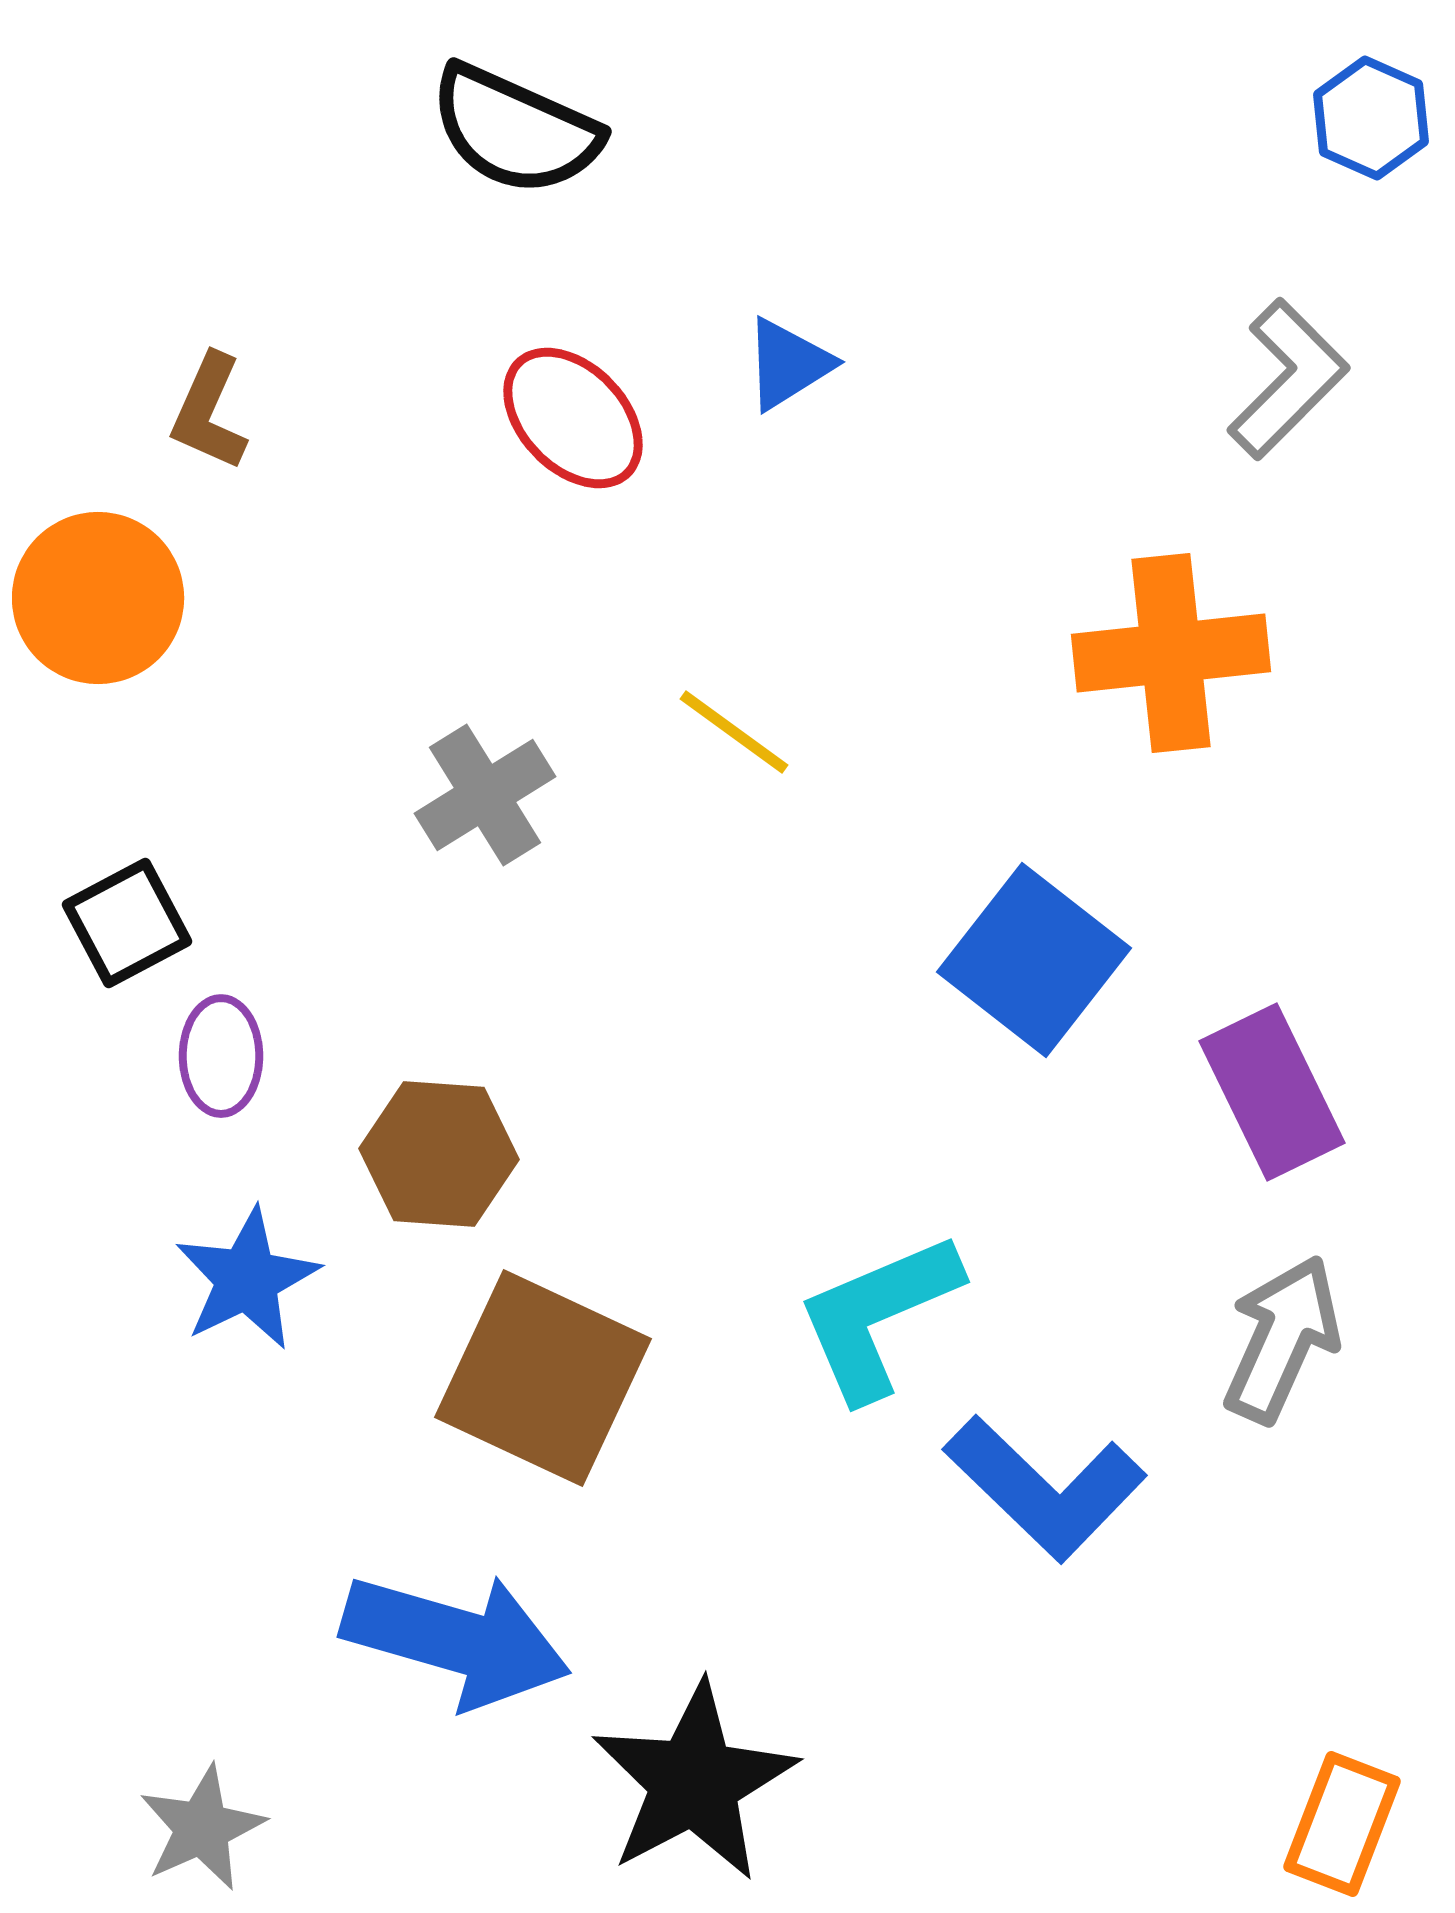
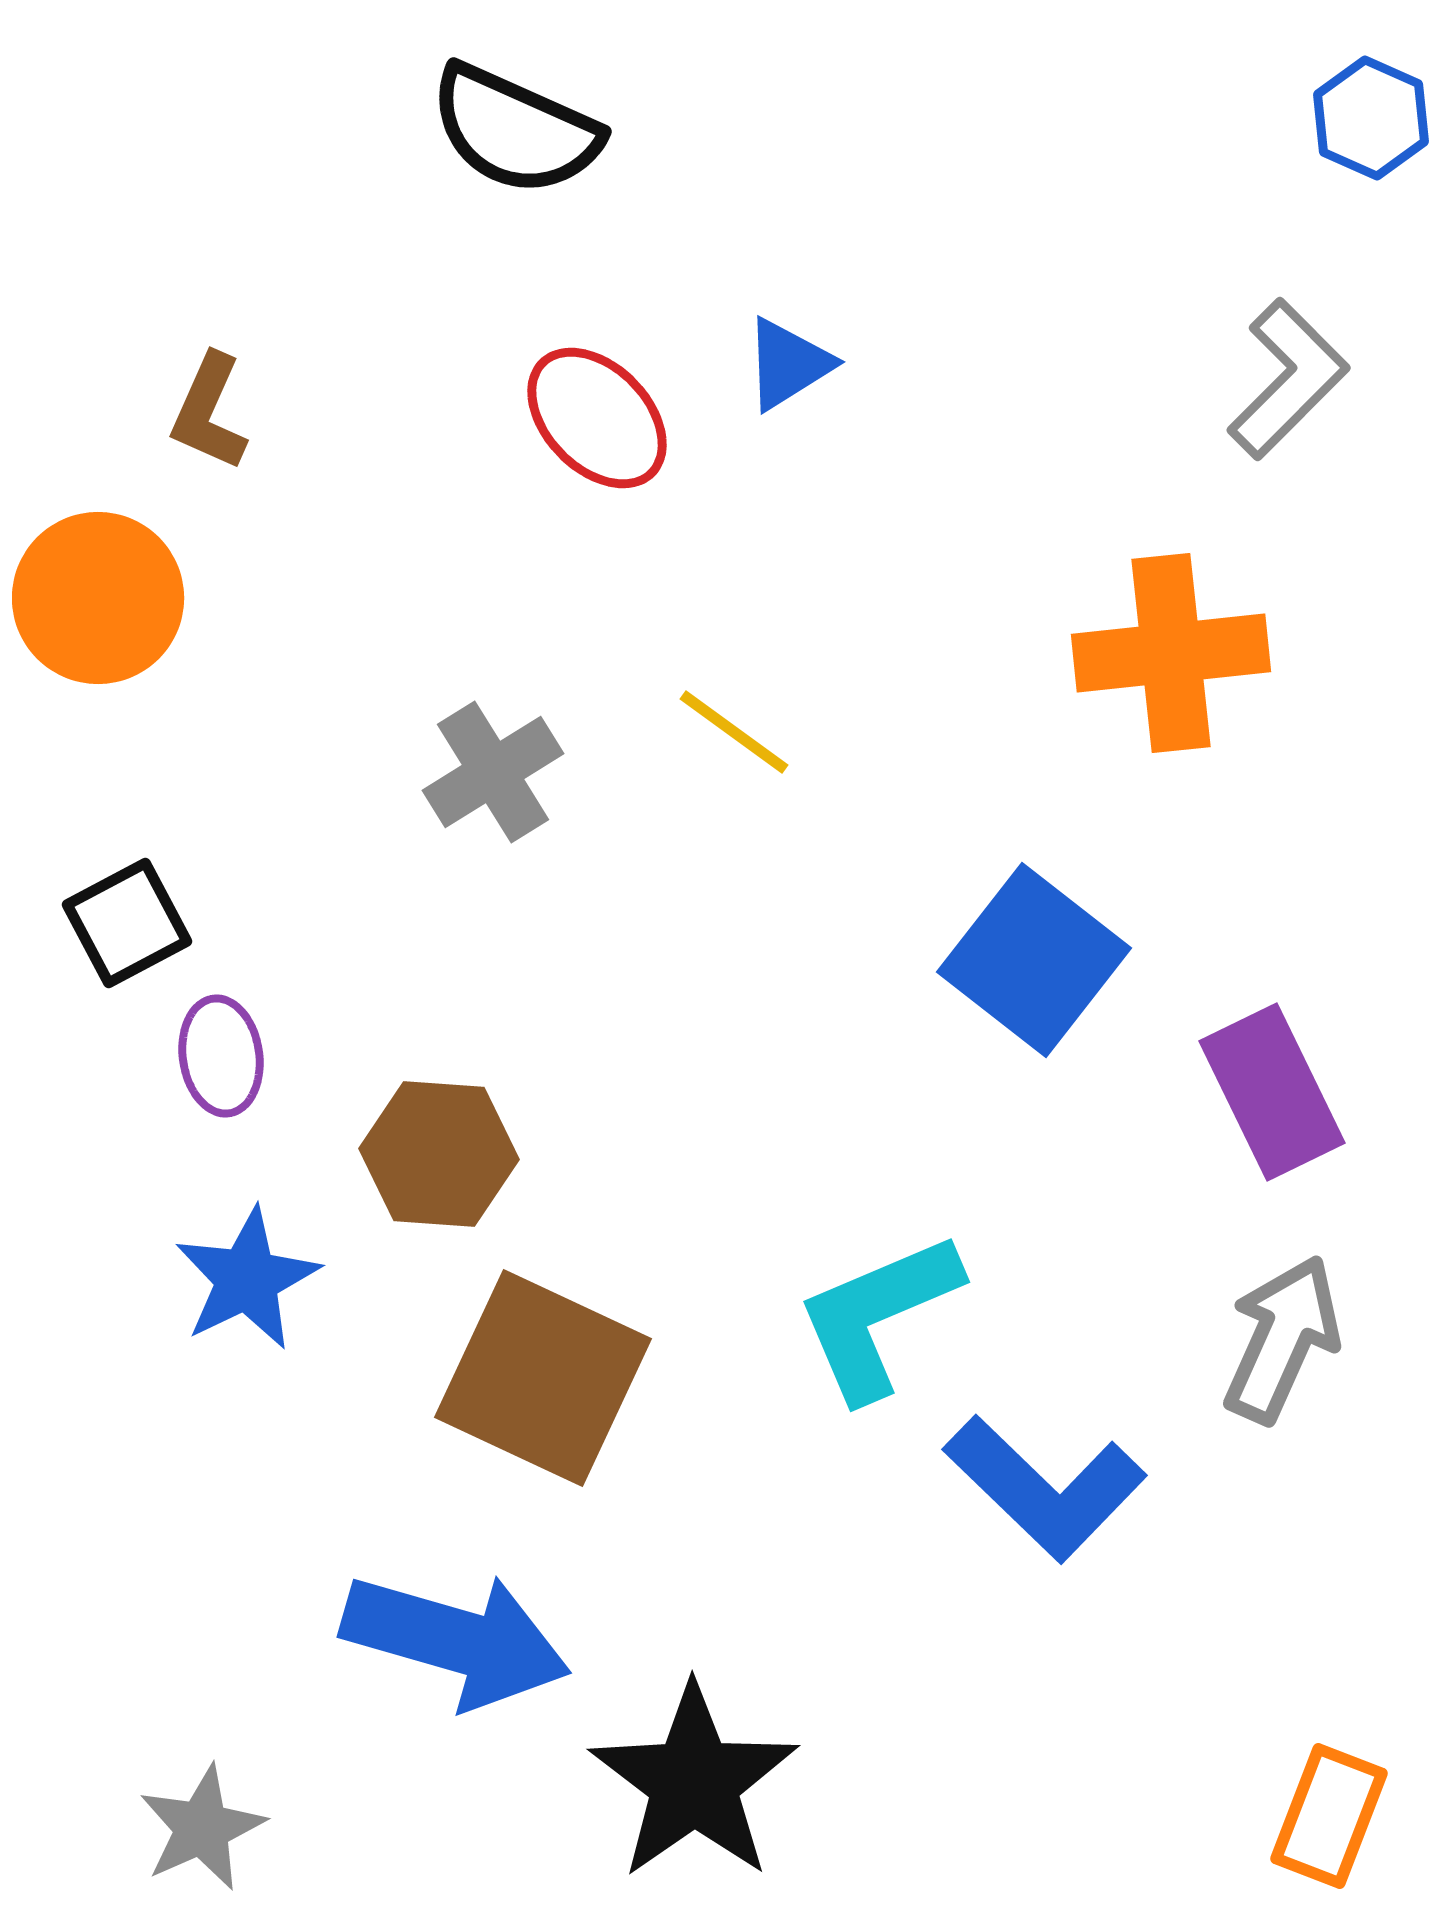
red ellipse: moved 24 px right
gray cross: moved 8 px right, 23 px up
purple ellipse: rotated 8 degrees counterclockwise
black star: rotated 7 degrees counterclockwise
orange rectangle: moved 13 px left, 8 px up
